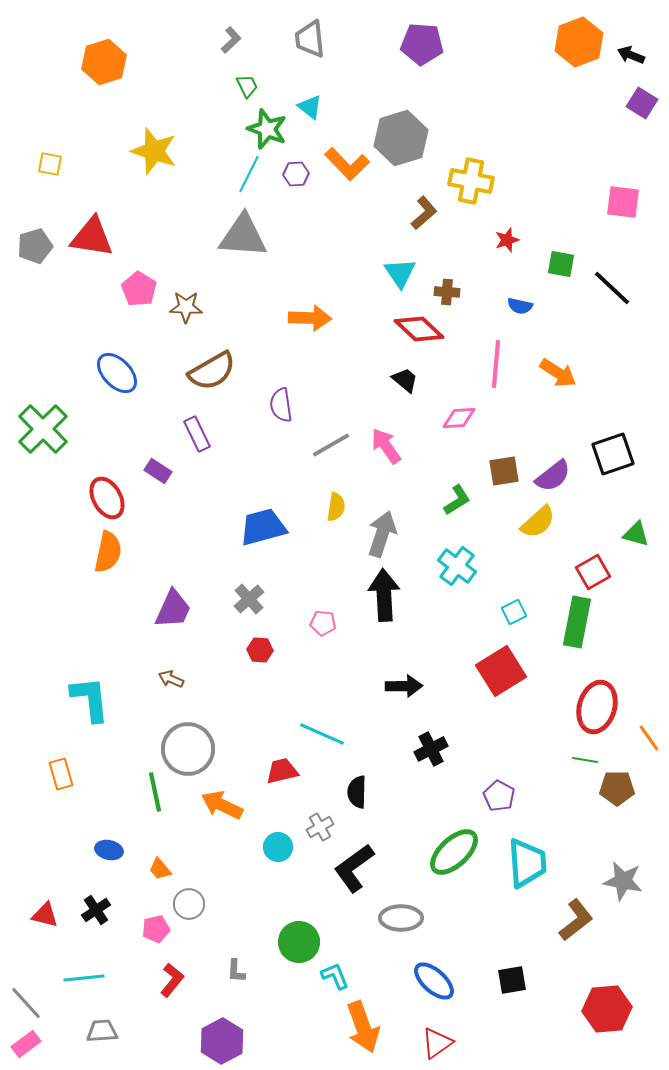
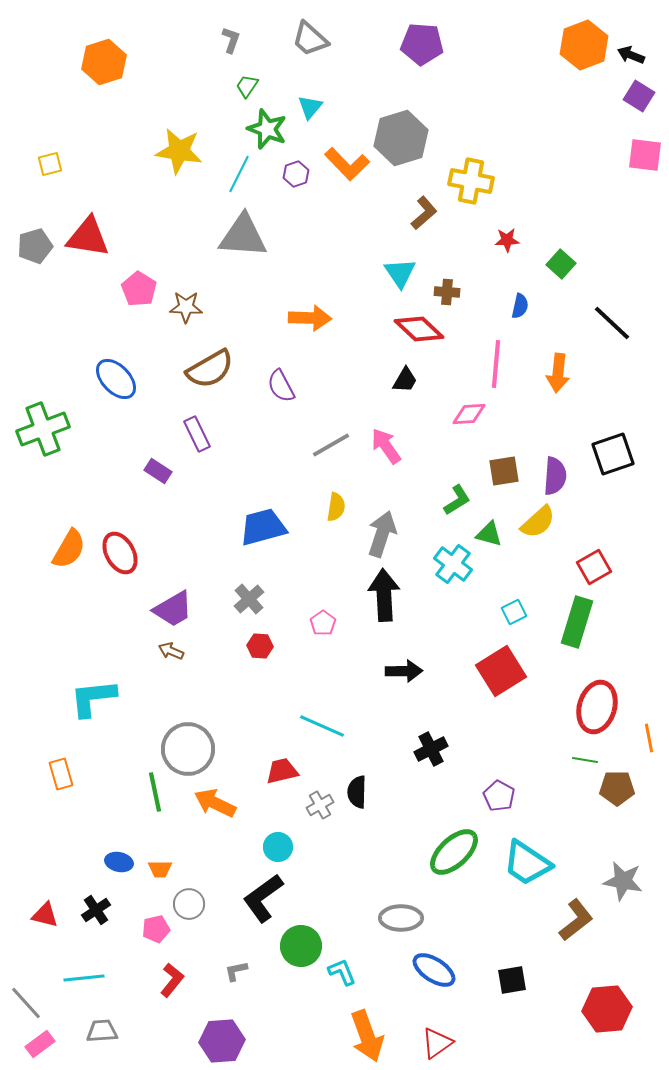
gray trapezoid at (310, 39): rotated 42 degrees counterclockwise
gray L-shape at (231, 40): rotated 28 degrees counterclockwise
orange hexagon at (579, 42): moved 5 px right, 3 px down
green trapezoid at (247, 86): rotated 120 degrees counterclockwise
purple square at (642, 103): moved 3 px left, 7 px up
cyan triangle at (310, 107): rotated 32 degrees clockwise
yellow star at (154, 151): moved 25 px right; rotated 9 degrees counterclockwise
yellow square at (50, 164): rotated 25 degrees counterclockwise
cyan line at (249, 174): moved 10 px left
purple hexagon at (296, 174): rotated 15 degrees counterclockwise
pink square at (623, 202): moved 22 px right, 47 px up
red triangle at (92, 237): moved 4 px left
red star at (507, 240): rotated 15 degrees clockwise
green square at (561, 264): rotated 32 degrees clockwise
black line at (612, 288): moved 35 px down
blue semicircle at (520, 306): rotated 90 degrees counterclockwise
brown semicircle at (212, 371): moved 2 px left, 2 px up
blue ellipse at (117, 373): moved 1 px left, 6 px down
orange arrow at (558, 373): rotated 63 degrees clockwise
black trapezoid at (405, 380): rotated 80 degrees clockwise
purple semicircle at (281, 405): moved 19 px up; rotated 20 degrees counterclockwise
pink diamond at (459, 418): moved 10 px right, 4 px up
green cross at (43, 429): rotated 24 degrees clockwise
purple semicircle at (553, 476): moved 2 px right; rotated 48 degrees counterclockwise
red ellipse at (107, 498): moved 13 px right, 55 px down
green triangle at (636, 534): moved 147 px left
orange semicircle at (108, 552): moved 39 px left, 3 px up; rotated 18 degrees clockwise
cyan cross at (457, 566): moved 4 px left, 2 px up
red square at (593, 572): moved 1 px right, 5 px up
purple trapezoid at (173, 609): rotated 36 degrees clockwise
green rectangle at (577, 622): rotated 6 degrees clockwise
pink pentagon at (323, 623): rotated 30 degrees clockwise
red hexagon at (260, 650): moved 4 px up
brown arrow at (171, 679): moved 28 px up
black arrow at (404, 686): moved 15 px up
cyan L-shape at (90, 699): moved 3 px right, 1 px up; rotated 90 degrees counterclockwise
cyan line at (322, 734): moved 8 px up
orange line at (649, 738): rotated 24 degrees clockwise
orange arrow at (222, 805): moved 7 px left, 2 px up
gray cross at (320, 827): moved 22 px up
blue ellipse at (109, 850): moved 10 px right, 12 px down
cyan trapezoid at (527, 863): rotated 128 degrees clockwise
black L-shape at (354, 868): moved 91 px left, 30 px down
orange trapezoid at (160, 869): rotated 50 degrees counterclockwise
green circle at (299, 942): moved 2 px right, 4 px down
gray L-shape at (236, 971): rotated 75 degrees clockwise
cyan L-shape at (335, 976): moved 7 px right, 4 px up
blue ellipse at (434, 981): moved 11 px up; rotated 9 degrees counterclockwise
orange arrow at (363, 1027): moved 4 px right, 9 px down
purple hexagon at (222, 1041): rotated 24 degrees clockwise
pink rectangle at (26, 1044): moved 14 px right
